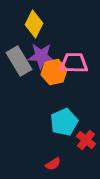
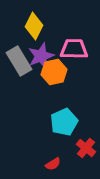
yellow diamond: moved 2 px down
purple star: rotated 24 degrees counterclockwise
pink trapezoid: moved 14 px up
red cross: moved 8 px down
